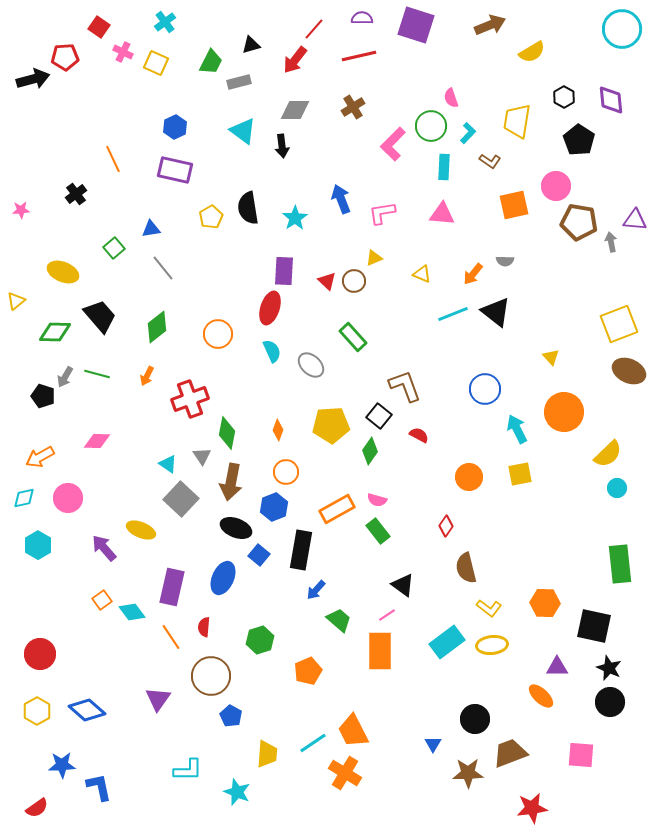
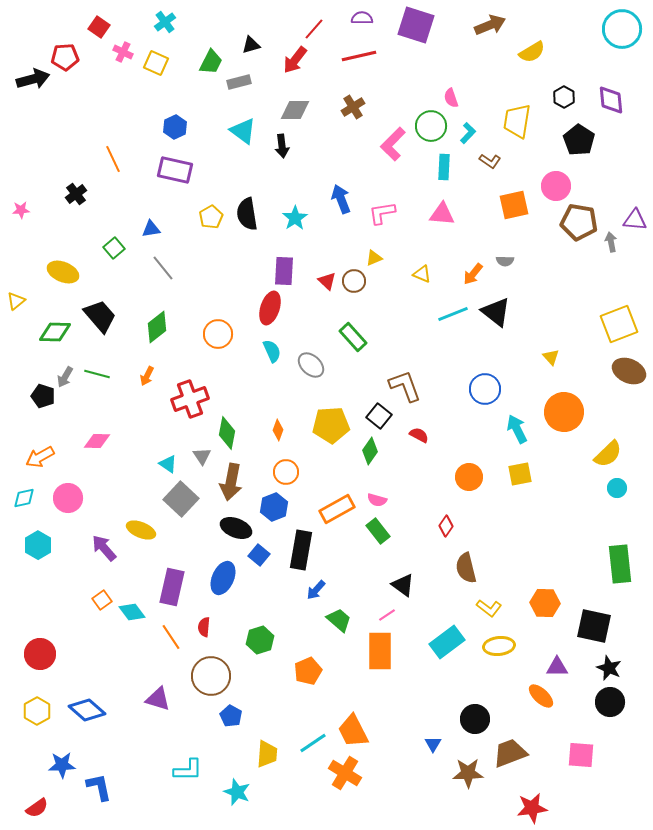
black semicircle at (248, 208): moved 1 px left, 6 px down
yellow ellipse at (492, 645): moved 7 px right, 1 px down
purple triangle at (158, 699): rotated 48 degrees counterclockwise
